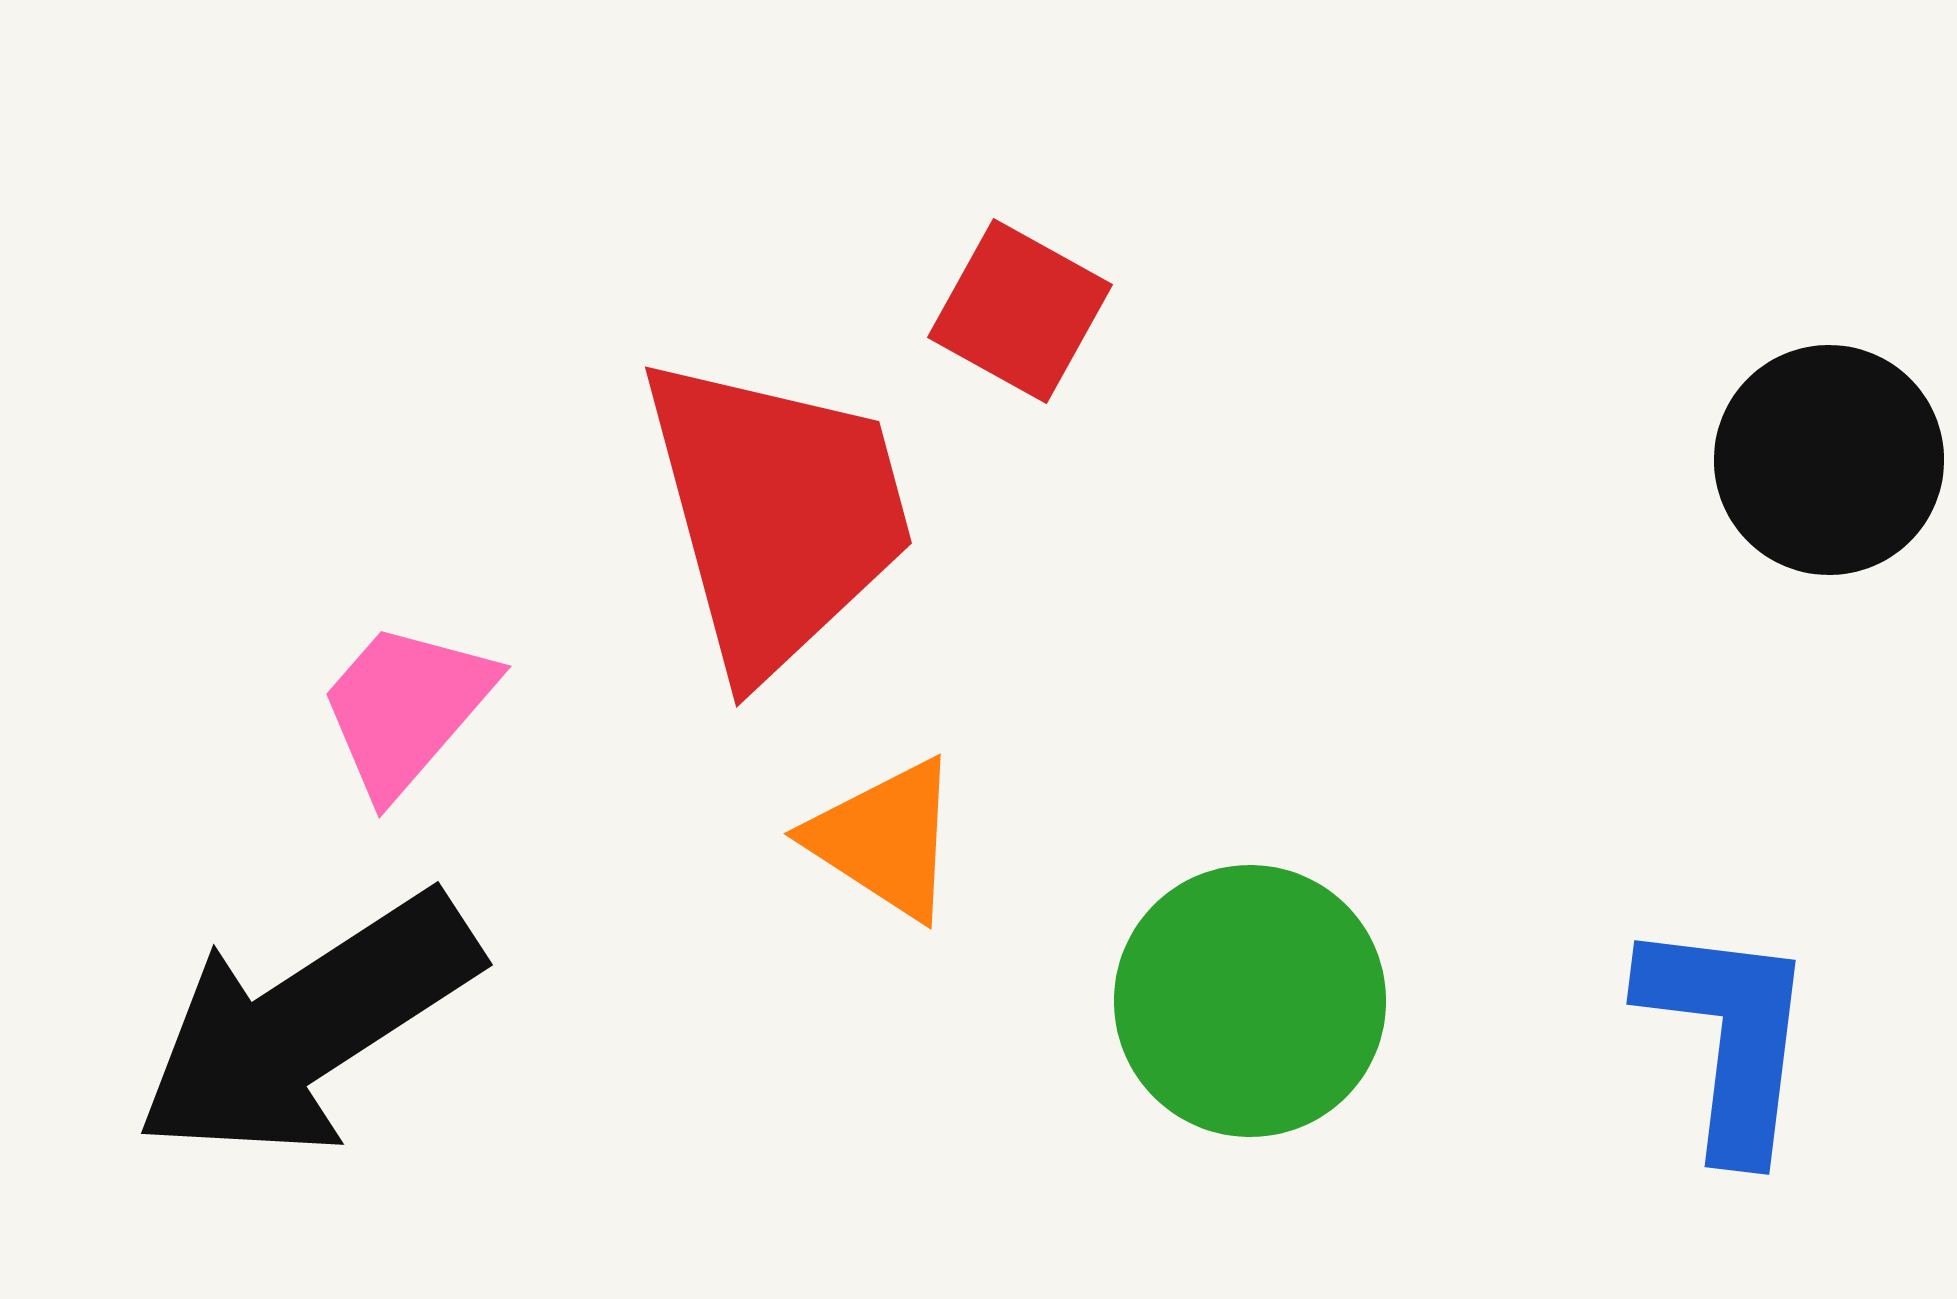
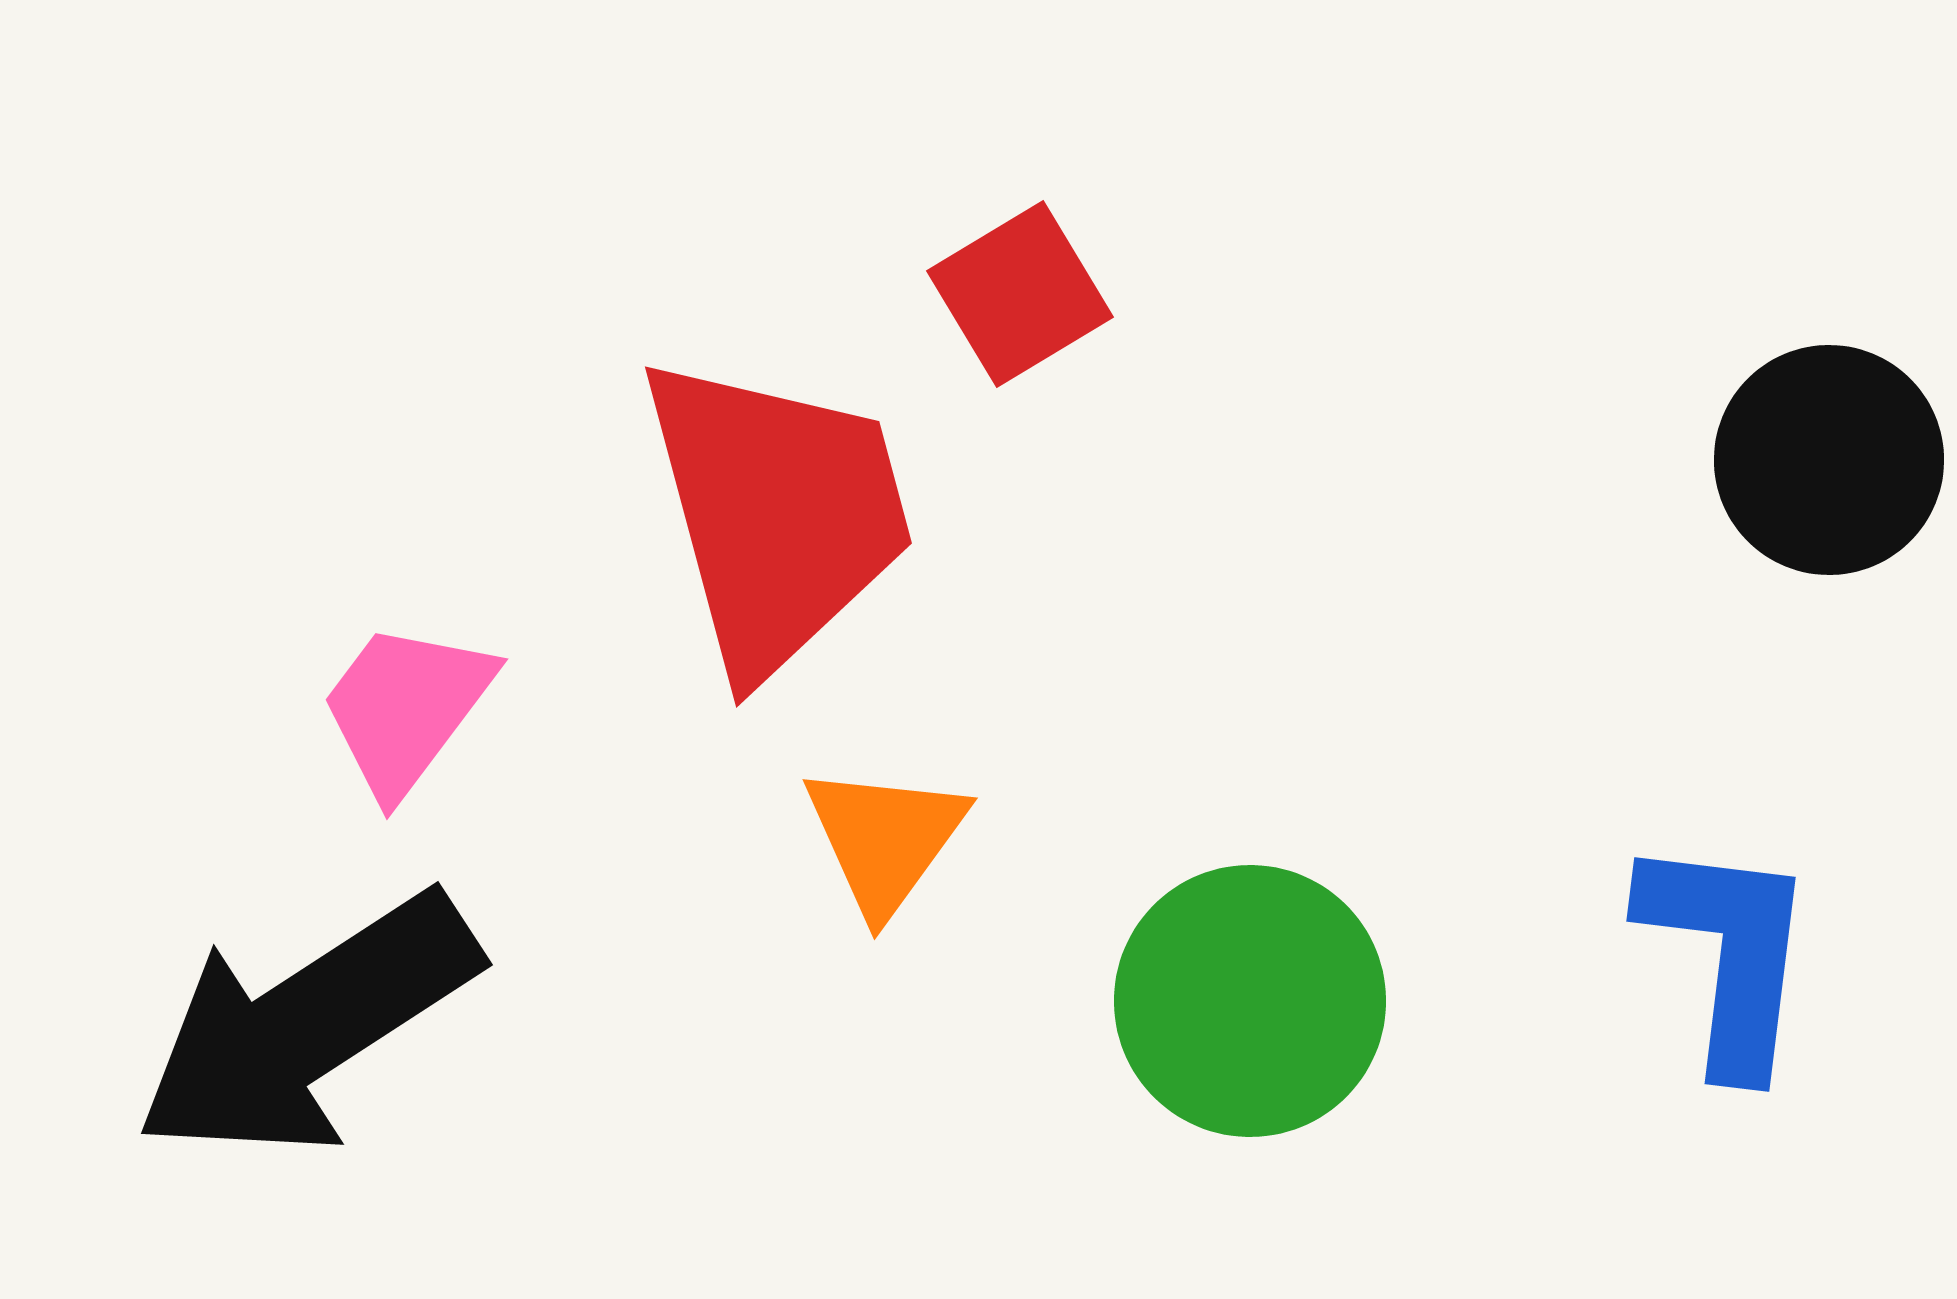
red square: moved 17 px up; rotated 30 degrees clockwise
pink trapezoid: rotated 4 degrees counterclockwise
orange triangle: rotated 33 degrees clockwise
blue L-shape: moved 83 px up
